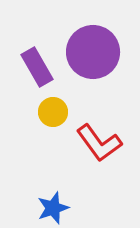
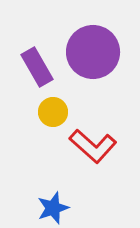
red L-shape: moved 6 px left, 3 px down; rotated 12 degrees counterclockwise
